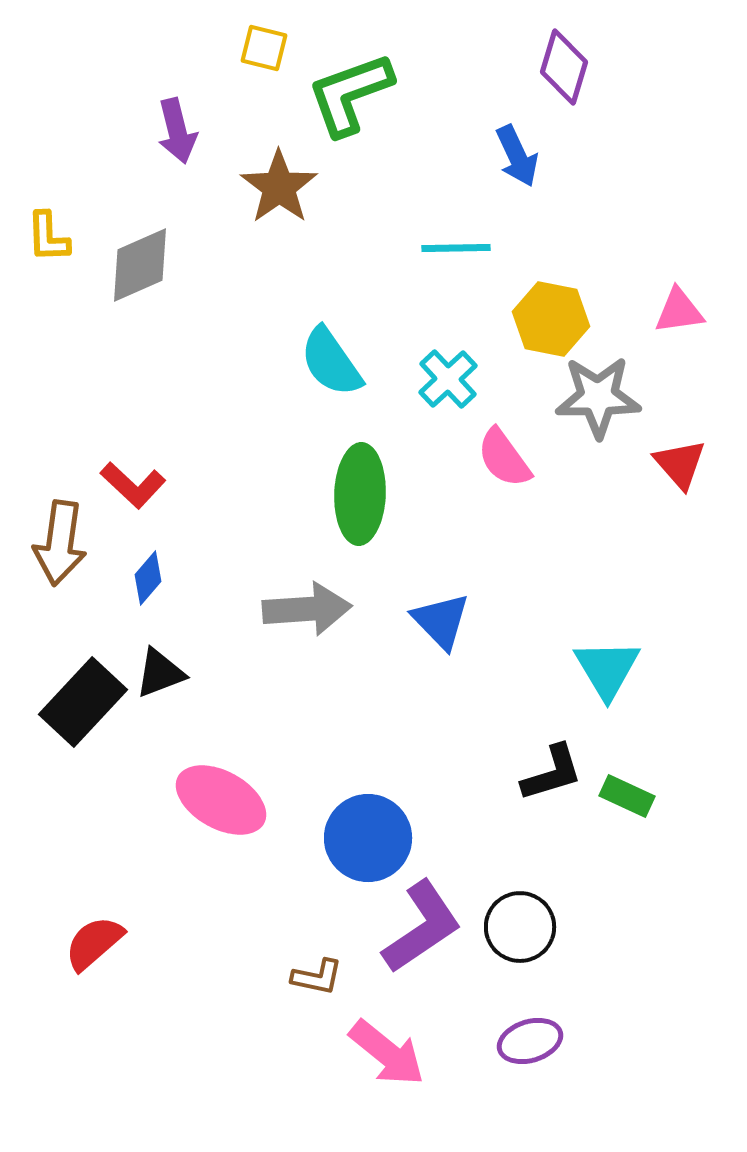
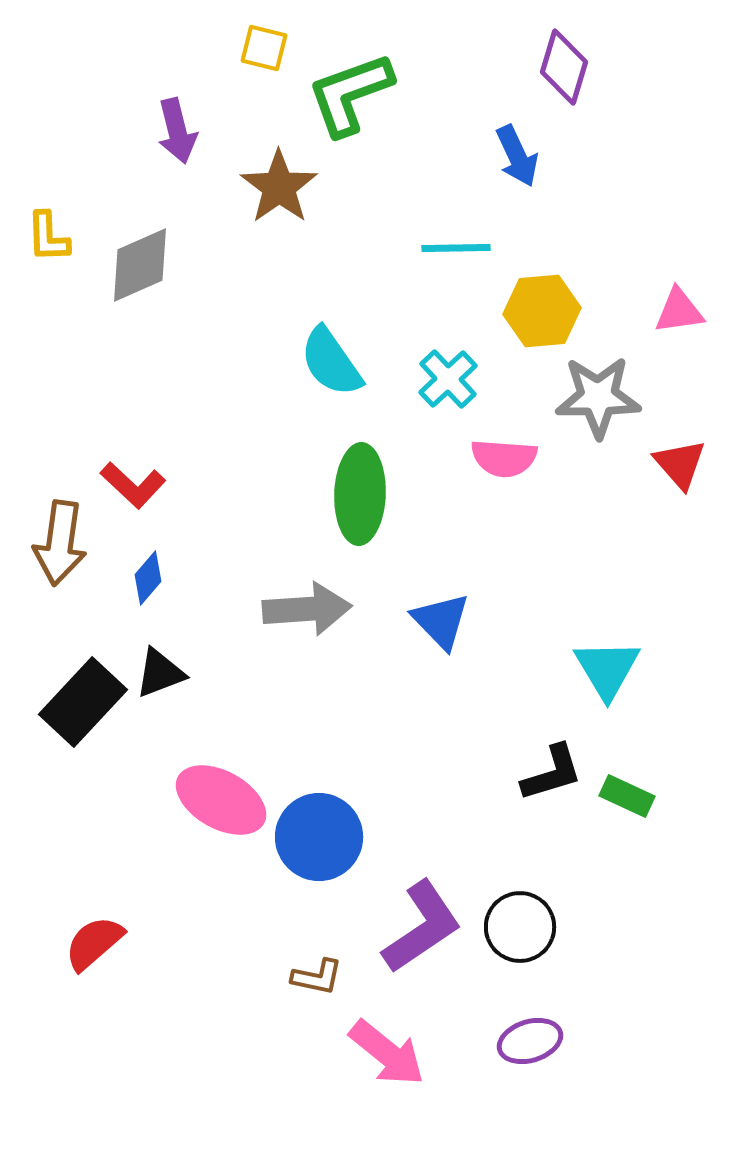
yellow hexagon: moved 9 px left, 8 px up; rotated 16 degrees counterclockwise
pink semicircle: rotated 50 degrees counterclockwise
blue circle: moved 49 px left, 1 px up
